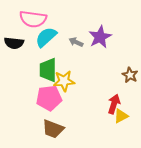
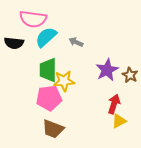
purple star: moved 7 px right, 33 px down
yellow triangle: moved 2 px left, 5 px down
